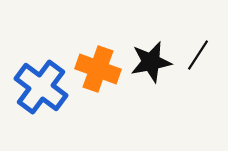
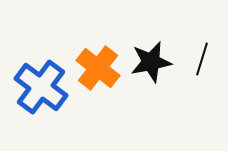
black line: moved 4 px right, 4 px down; rotated 16 degrees counterclockwise
orange cross: moved 1 px up; rotated 18 degrees clockwise
